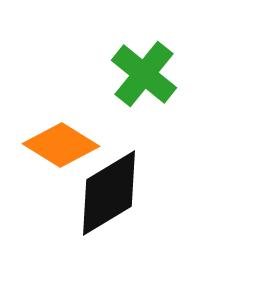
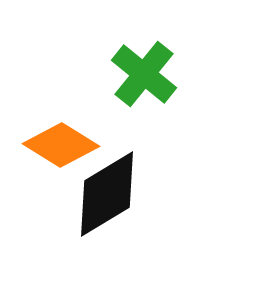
black diamond: moved 2 px left, 1 px down
